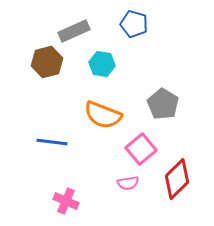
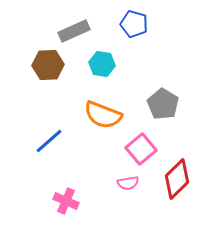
brown hexagon: moved 1 px right, 3 px down; rotated 12 degrees clockwise
blue line: moved 3 px left, 1 px up; rotated 48 degrees counterclockwise
